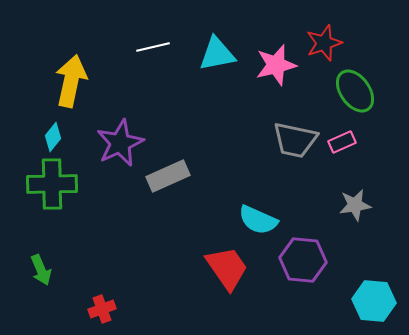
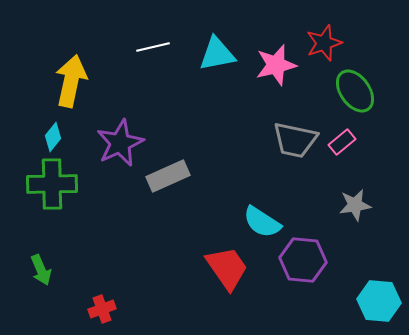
pink rectangle: rotated 16 degrees counterclockwise
cyan semicircle: moved 4 px right, 2 px down; rotated 9 degrees clockwise
cyan hexagon: moved 5 px right
